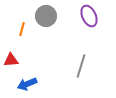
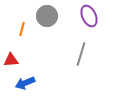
gray circle: moved 1 px right
gray line: moved 12 px up
blue arrow: moved 2 px left, 1 px up
